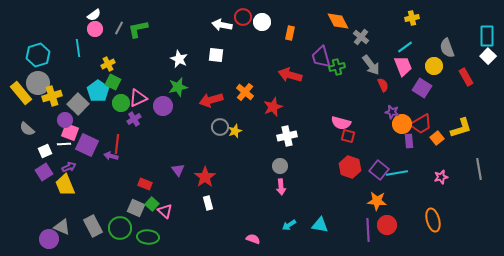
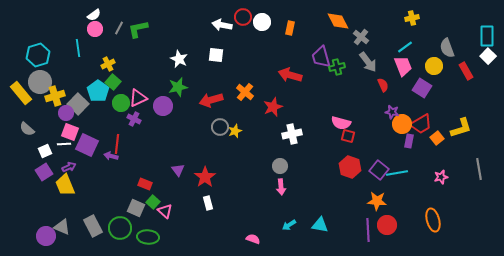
orange rectangle at (290, 33): moved 5 px up
gray arrow at (371, 65): moved 3 px left, 3 px up
red rectangle at (466, 77): moved 6 px up
green square at (113, 82): rotated 14 degrees clockwise
gray circle at (38, 83): moved 2 px right, 1 px up
yellow cross at (52, 96): moved 3 px right
purple cross at (134, 119): rotated 32 degrees counterclockwise
purple circle at (65, 120): moved 1 px right, 7 px up
white cross at (287, 136): moved 5 px right, 2 px up
purple rectangle at (409, 141): rotated 16 degrees clockwise
green square at (152, 204): moved 1 px right, 2 px up
purple circle at (49, 239): moved 3 px left, 3 px up
